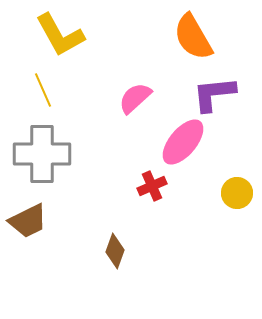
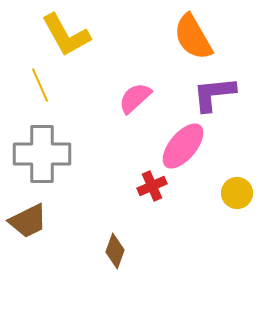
yellow L-shape: moved 6 px right
yellow line: moved 3 px left, 5 px up
pink ellipse: moved 4 px down
